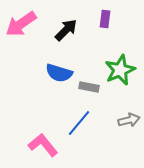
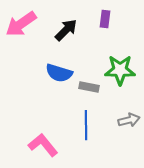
green star: rotated 24 degrees clockwise
blue line: moved 7 px right, 2 px down; rotated 40 degrees counterclockwise
